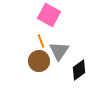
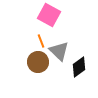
gray triangle: rotated 20 degrees counterclockwise
brown circle: moved 1 px left, 1 px down
black diamond: moved 3 px up
